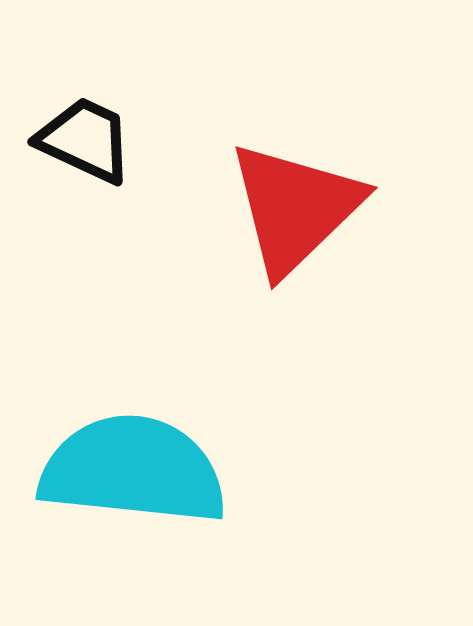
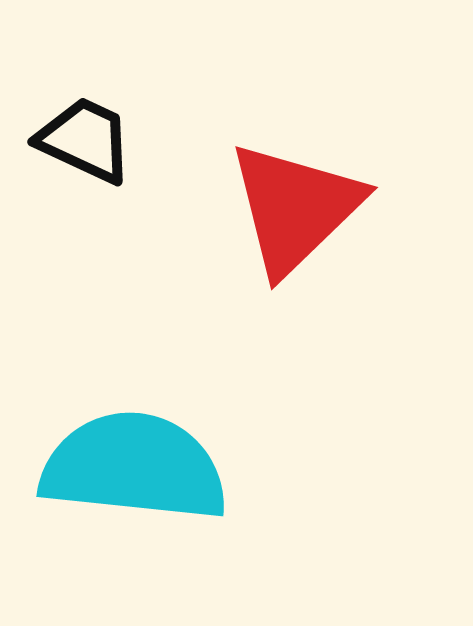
cyan semicircle: moved 1 px right, 3 px up
